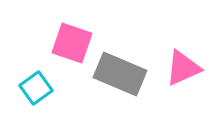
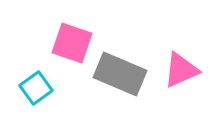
pink triangle: moved 2 px left, 2 px down
